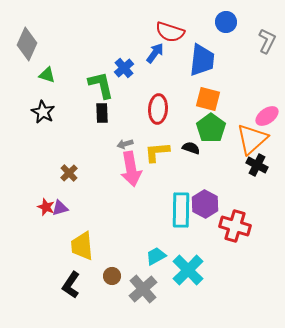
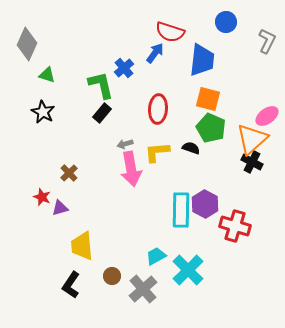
black rectangle: rotated 42 degrees clockwise
green pentagon: rotated 12 degrees counterclockwise
black cross: moved 5 px left, 3 px up
red star: moved 4 px left, 10 px up
